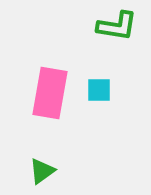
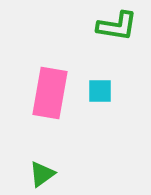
cyan square: moved 1 px right, 1 px down
green triangle: moved 3 px down
